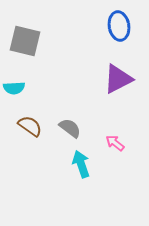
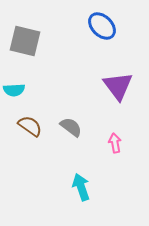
blue ellipse: moved 17 px left; rotated 36 degrees counterclockwise
purple triangle: moved 7 px down; rotated 40 degrees counterclockwise
cyan semicircle: moved 2 px down
gray semicircle: moved 1 px right, 1 px up
pink arrow: rotated 42 degrees clockwise
cyan arrow: moved 23 px down
